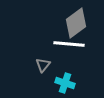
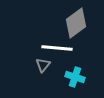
white line: moved 12 px left, 4 px down
cyan cross: moved 10 px right, 6 px up
